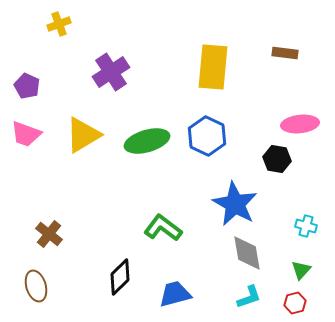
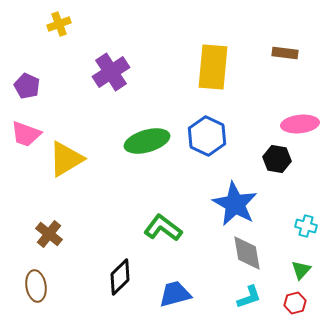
yellow triangle: moved 17 px left, 24 px down
brown ellipse: rotated 8 degrees clockwise
